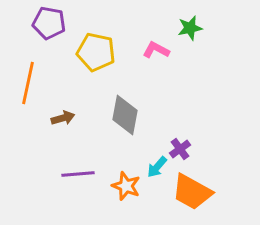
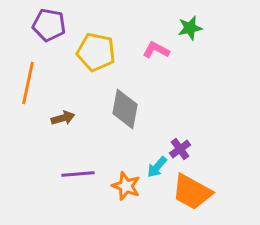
purple pentagon: moved 2 px down
gray diamond: moved 6 px up
